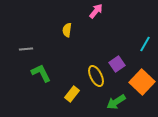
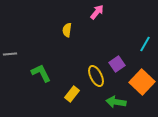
pink arrow: moved 1 px right, 1 px down
gray line: moved 16 px left, 5 px down
green arrow: rotated 42 degrees clockwise
